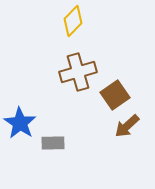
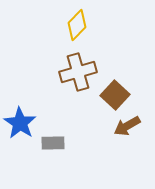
yellow diamond: moved 4 px right, 4 px down
brown square: rotated 12 degrees counterclockwise
brown arrow: rotated 12 degrees clockwise
